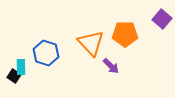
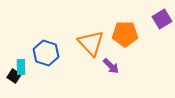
purple square: rotated 18 degrees clockwise
